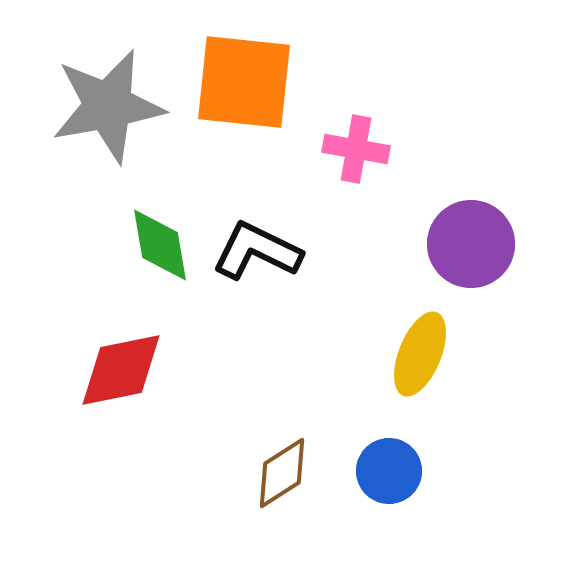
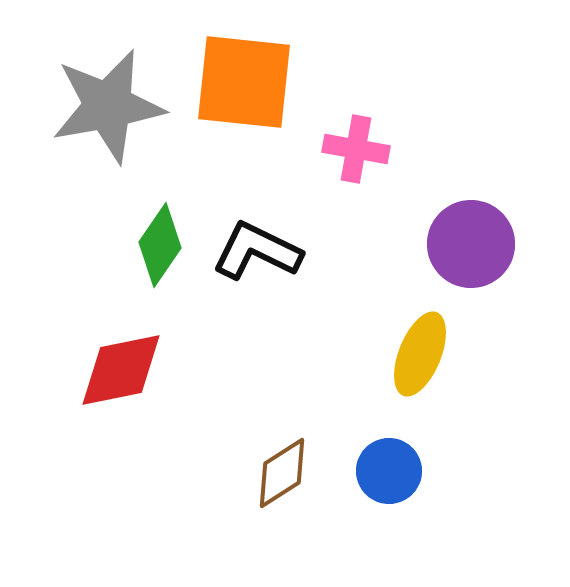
green diamond: rotated 44 degrees clockwise
